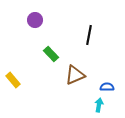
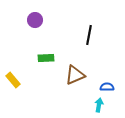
green rectangle: moved 5 px left, 4 px down; rotated 49 degrees counterclockwise
